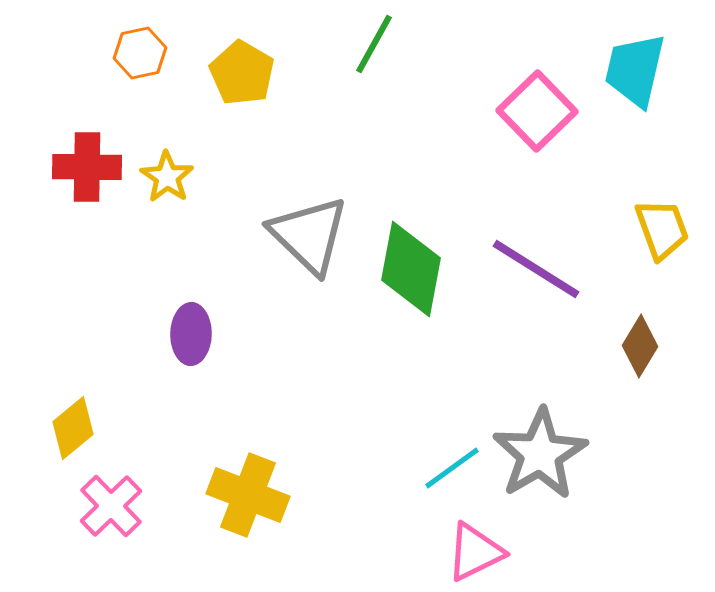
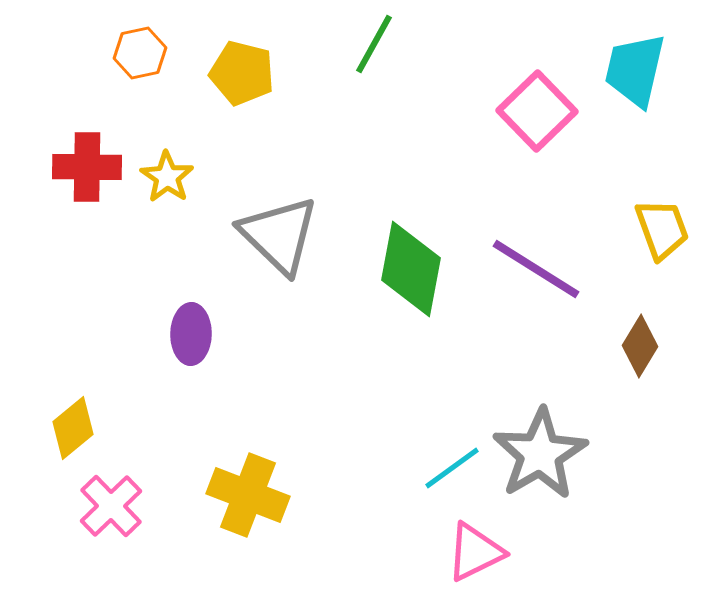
yellow pentagon: rotated 16 degrees counterclockwise
gray triangle: moved 30 px left
